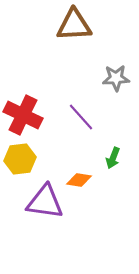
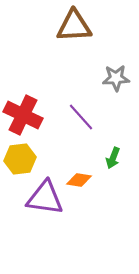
brown triangle: moved 1 px down
purple triangle: moved 4 px up
